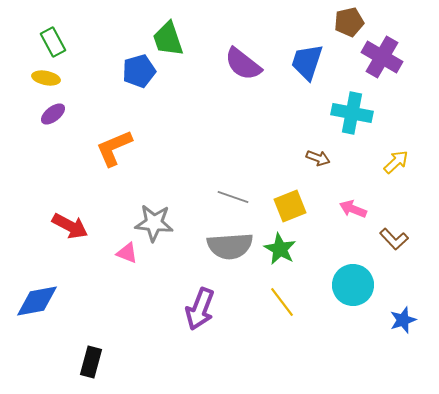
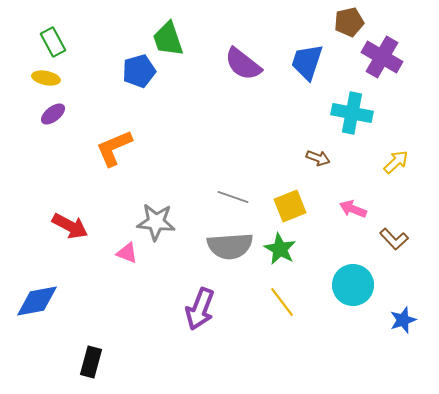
gray star: moved 2 px right, 1 px up
